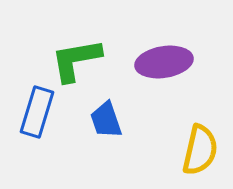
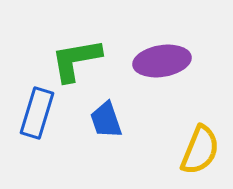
purple ellipse: moved 2 px left, 1 px up
blue rectangle: moved 1 px down
yellow semicircle: rotated 9 degrees clockwise
